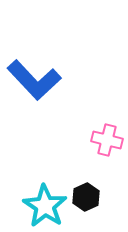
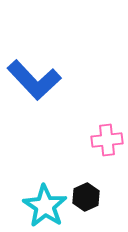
pink cross: rotated 20 degrees counterclockwise
